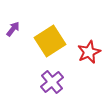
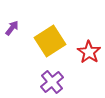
purple arrow: moved 1 px left, 1 px up
red star: rotated 15 degrees counterclockwise
